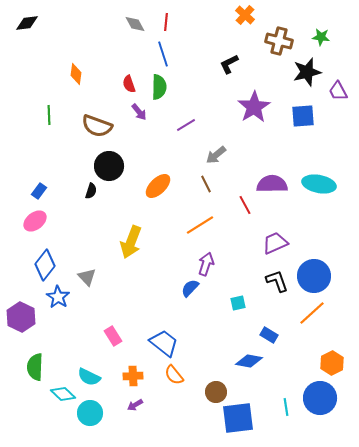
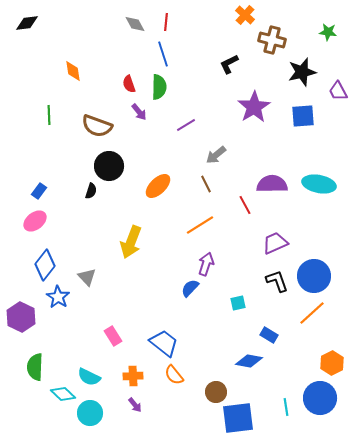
green star at (321, 37): moved 7 px right, 5 px up
brown cross at (279, 41): moved 7 px left, 1 px up
black star at (307, 72): moved 5 px left
orange diamond at (76, 74): moved 3 px left, 3 px up; rotated 15 degrees counterclockwise
purple arrow at (135, 405): rotated 98 degrees counterclockwise
